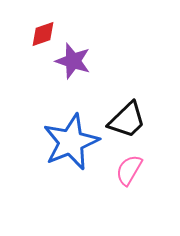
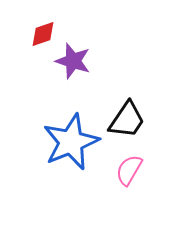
black trapezoid: rotated 12 degrees counterclockwise
